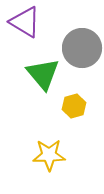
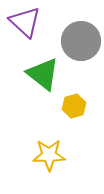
purple triangle: rotated 12 degrees clockwise
gray circle: moved 1 px left, 7 px up
green triangle: rotated 12 degrees counterclockwise
